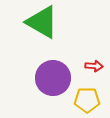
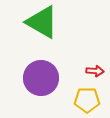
red arrow: moved 1 px right, 5 px down
purple circle: moved 12 px left
